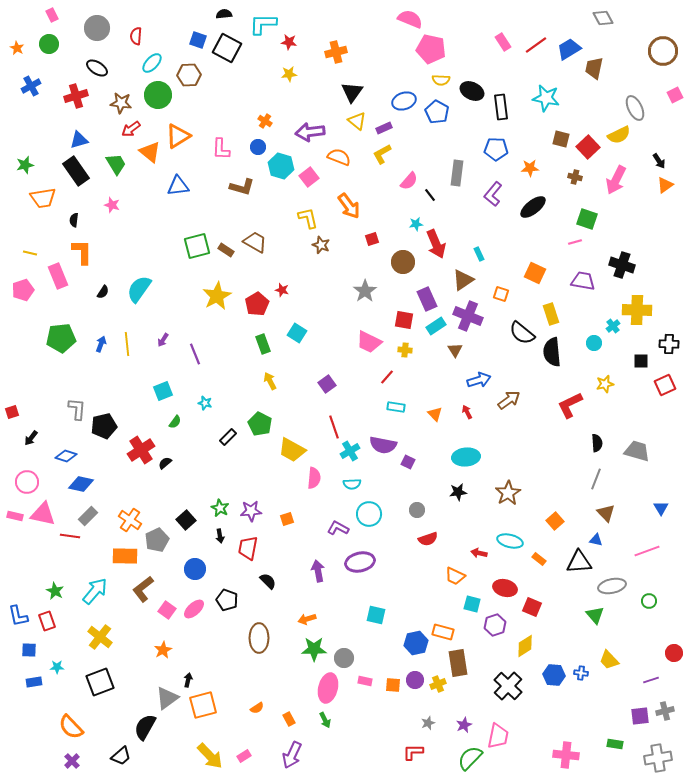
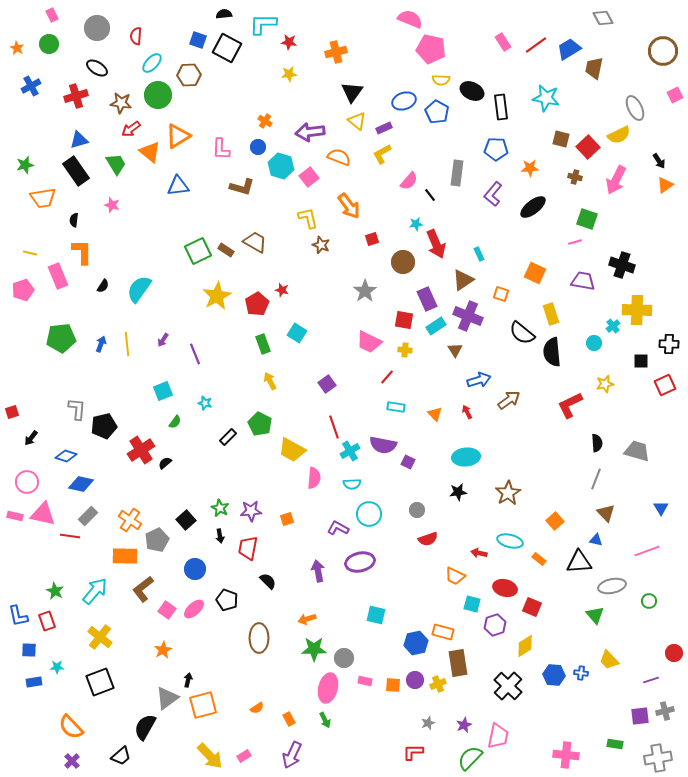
green square at (197, 246): moved 1 px right, 5 px down; rotated 12 degrees counterclockwise
black semicircle at (103, 292): moved 6 px up
